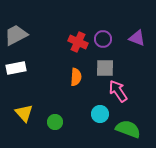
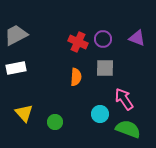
pink arrow: moved 6 px right, 8 px down
